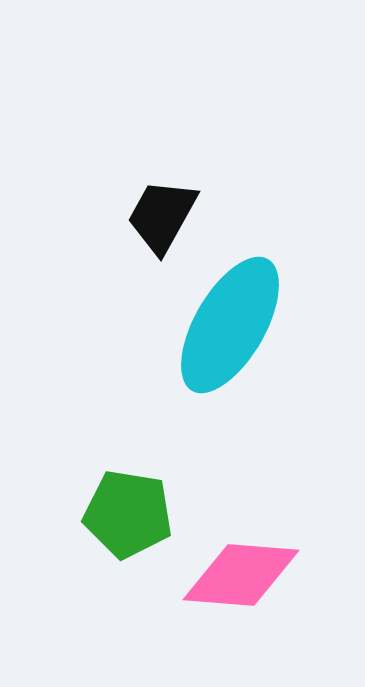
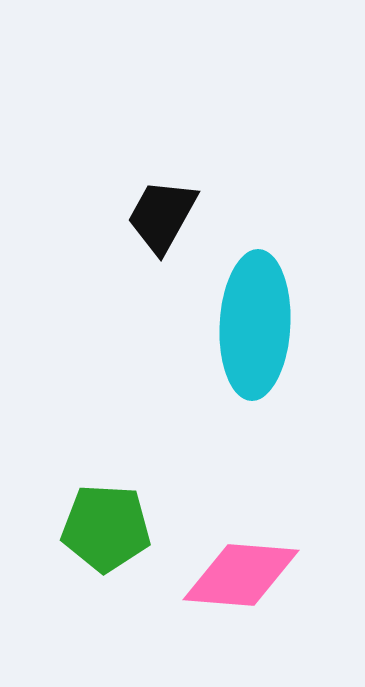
cyan ellipse: moved 25 px right; rotated 27 degrees counterclockwise
green pentagon: moved 22 px left, 14 px down; rotated 6 degrees counterclockwise
